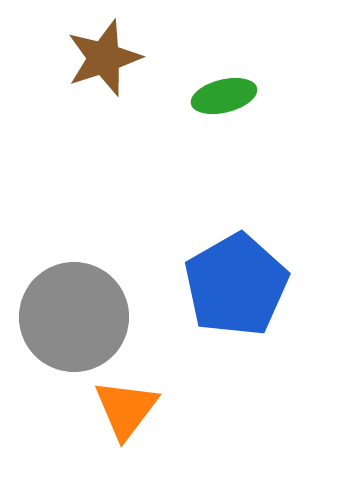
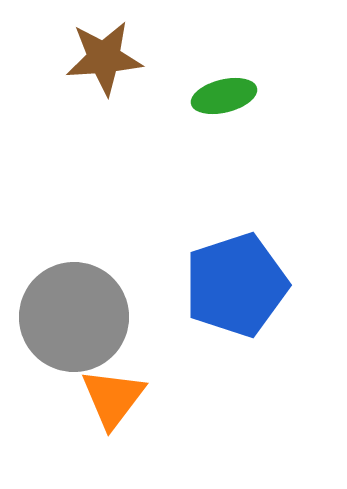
brown star: rotated 14 degrees clockwise
blue pentagon: rotated 12 degrees clockwise
orange triangle: moved 13 px left, 11 px up
